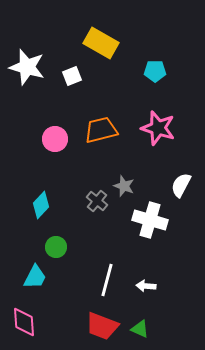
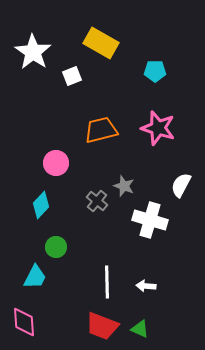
white star: moved 6 px right, 15 px up; rotated 18 degrees clockwise
pink circle: moved 1 px right, 24 px down
white line: moved 2 px down; rotated 16 degrees counterclockwise
